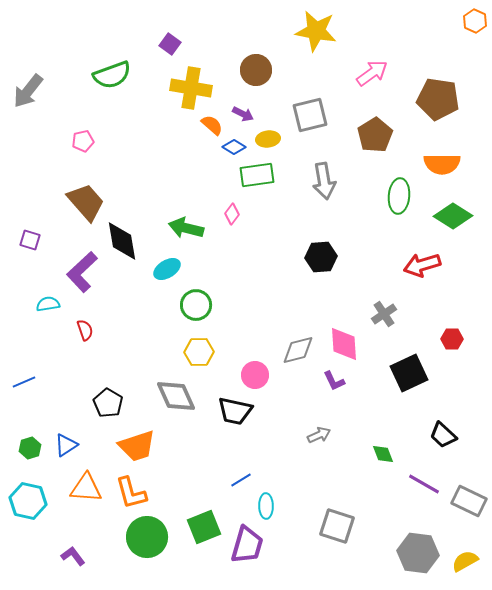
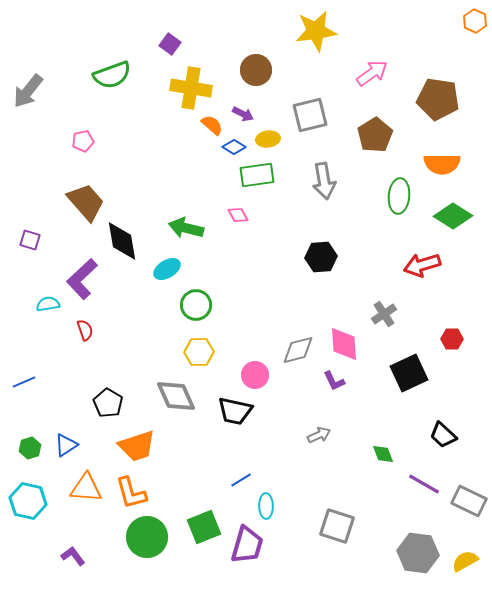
yellow star at (316, 31): rotated 18 degrees counterclockwise
pink diamond at (232, 214): moved 6 px right, 1 px down; rotated 65 degrees counterclockwise
purple L-shape at (82, 272): moved 7 px down
